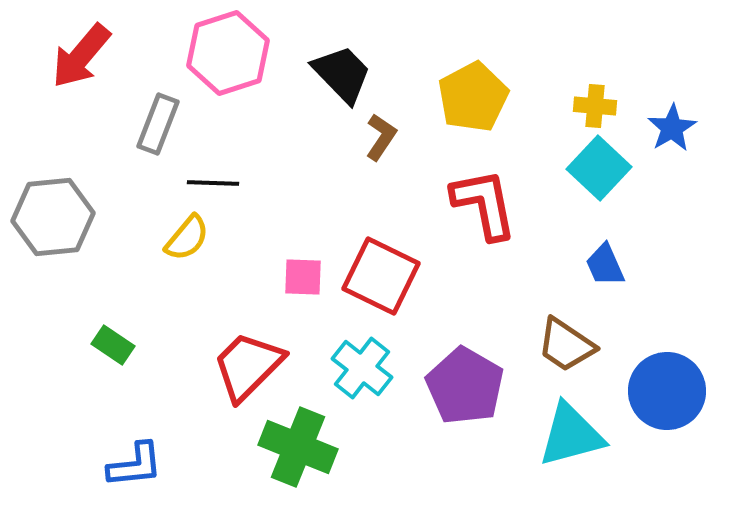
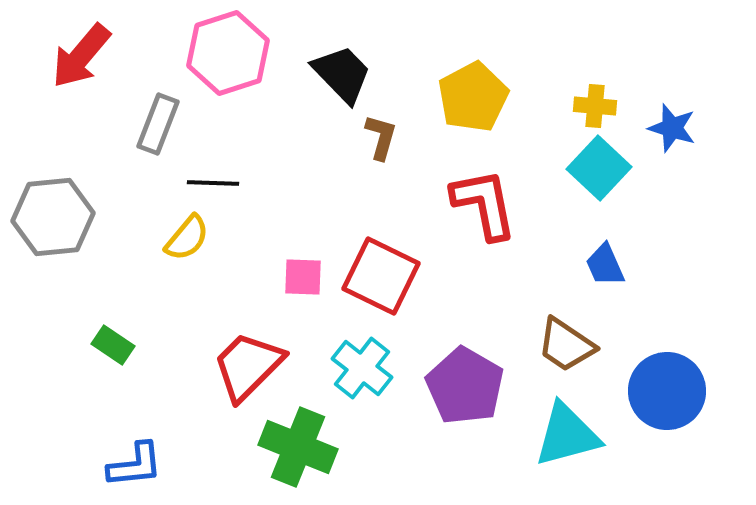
blue star: rotated 24 degrees counterclockwise
brown L-shape: rotated 18 degrees counterclockwise
cyan triangle: moved 4 px left
